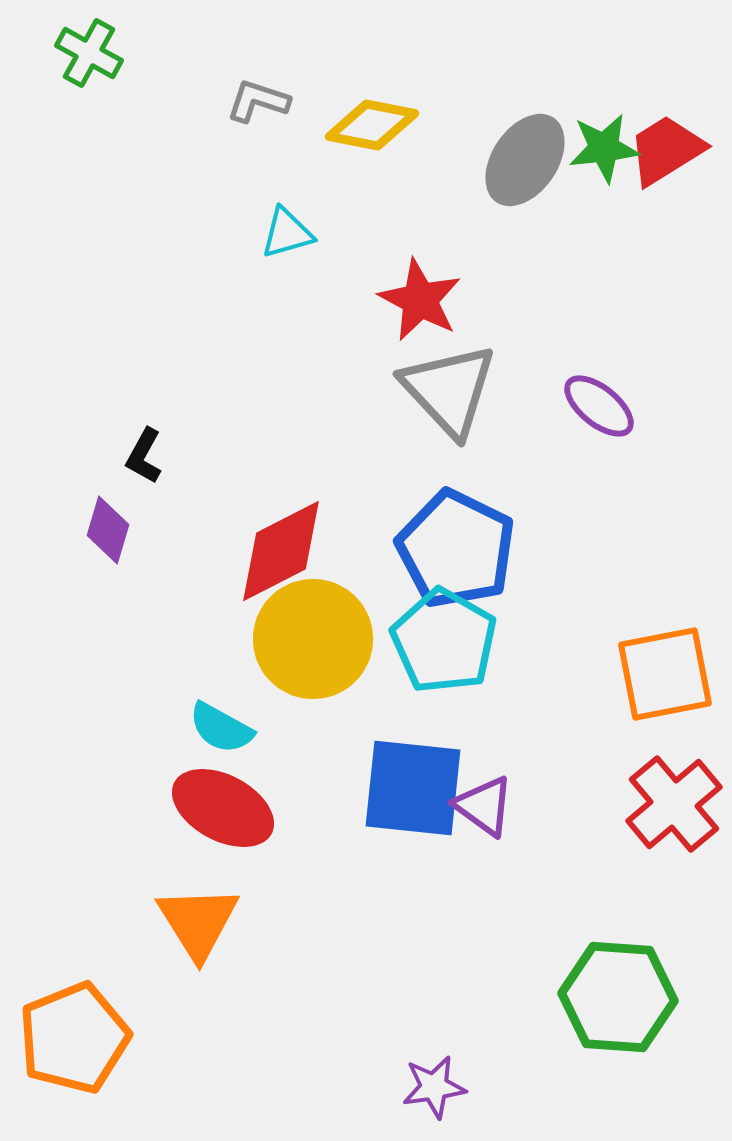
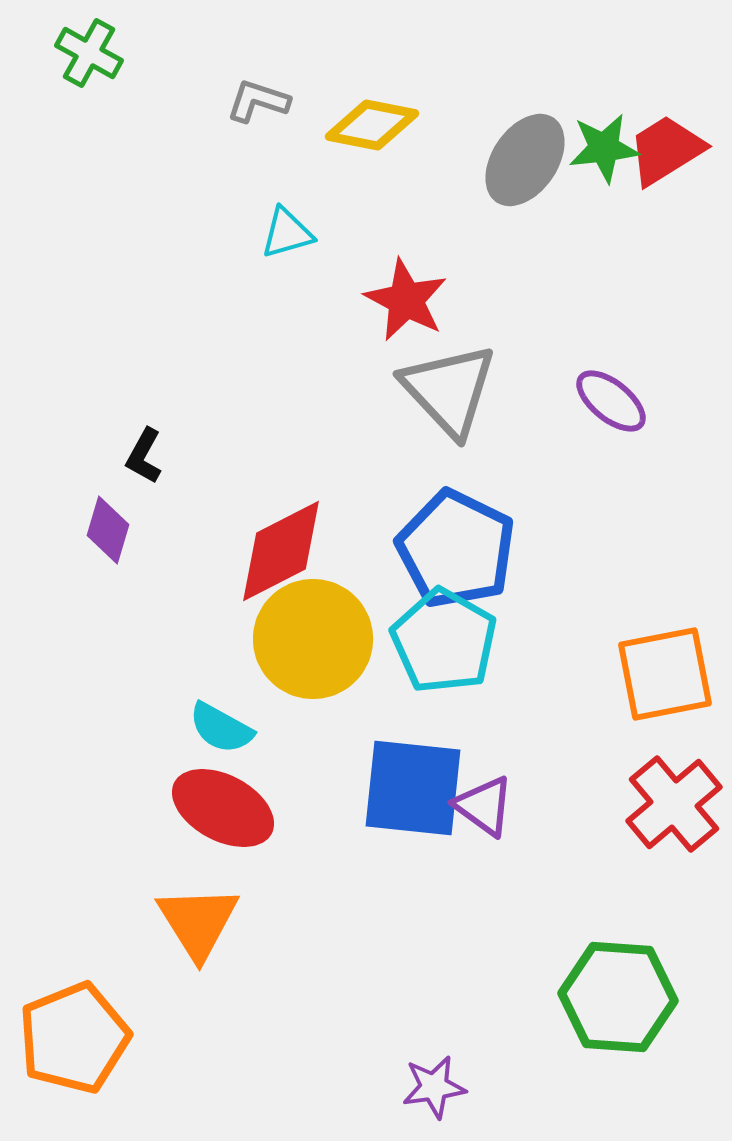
red star: moved 14 px left
purple ellipse: moved 12 px right, 5 px up
